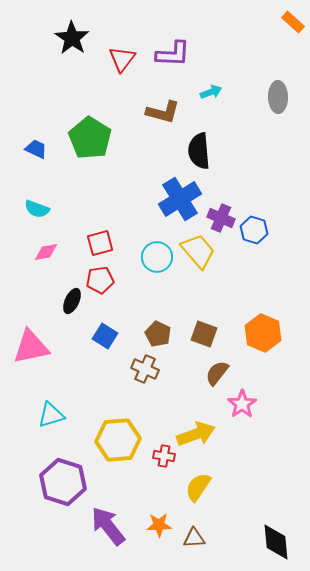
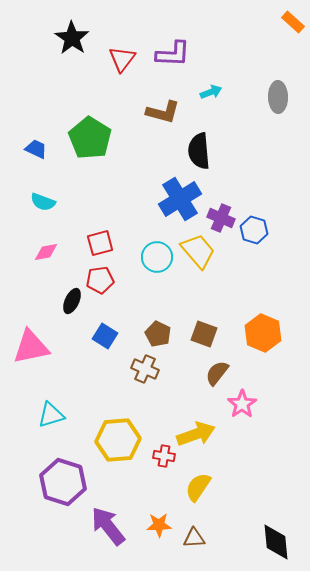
cyan semicircle: moved 6 px right, 7 px up
